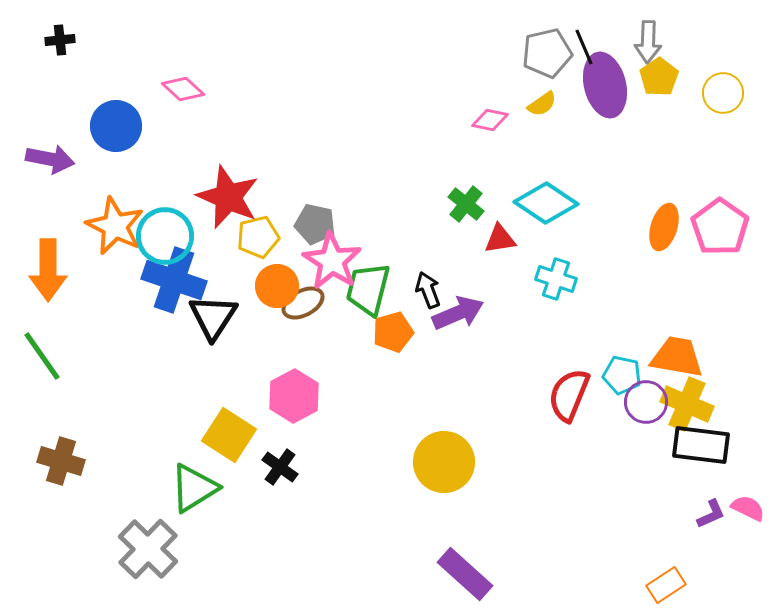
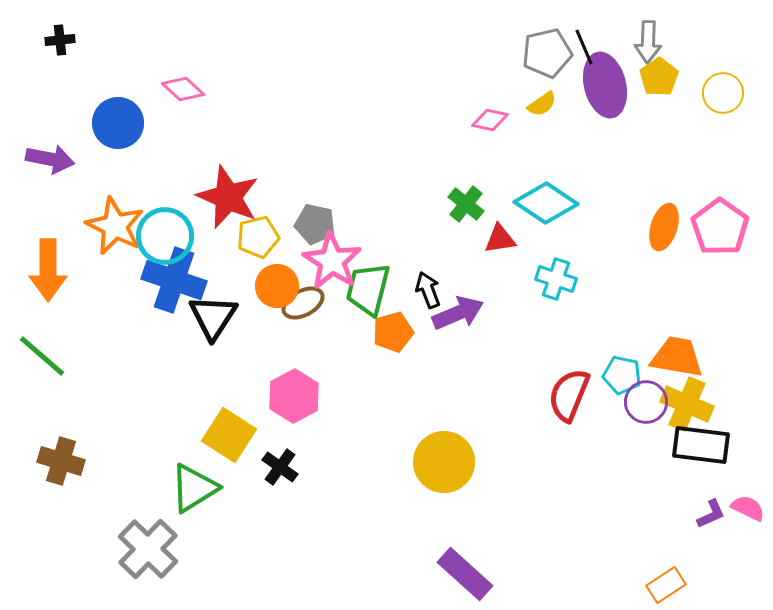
blue circle at (116, 126): moved 2 px right, 3 px up
green line at (42, 356): rotated 14 degrees counterclockwise
